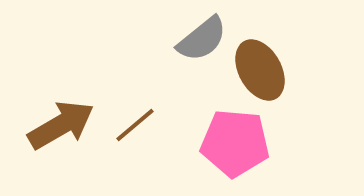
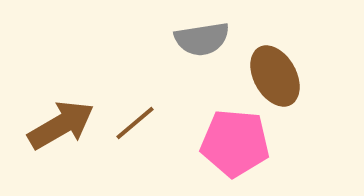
gray semicircle: rotated 30 degrees clockwise
brown ellipse: moved 15 px right, 6 px down
brown line: moved 2 px up
